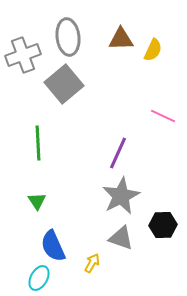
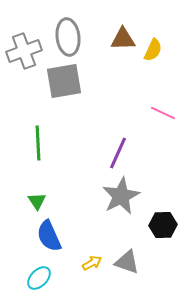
brown triangle: moved 2 px right
gray cross: moved 1 px right, 4 px up
gray square: moved 3 px up; rotated 30 degrees clockwise
pink line: moved 3 px up
gray triangle: moved 6 px right, 24 px down
blue semicircle: moved 4 px left, 10 px up
yellow arrow: rotated 30 degrees clockwise
cyan ellipse: rotated 15 degrees clockwise
